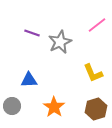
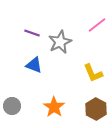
blue triangle: moved 5 px right, 15 px up; rotated 24 degrees clockwise
brown hexagon: rotated 15 degrees counterclockwise
